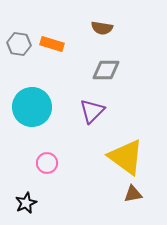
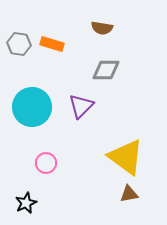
purple triangle: moved 11 px left, 5 px up
pink circle: moved 1 px left
brown triangle: moved 4 px left
